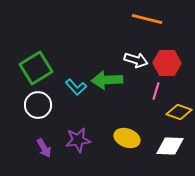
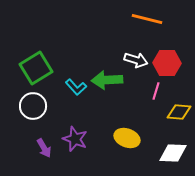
white circle: moved 5 px left, 1 px down
yellow diamond: rotated 15 degrees counterclockwise
purple star: moved 3 px left, 1 px up; rotated 30 degrees clockwise
white diamond: moved 3 px right, 7 px down
